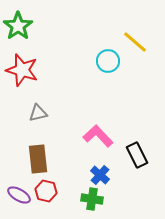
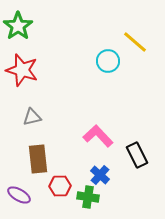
gray triangle: moved 6 px left, 4 px down
red hexagon: moved 14 px right, 5 px up; rotated 15 degrees counterclockwise
green cross: moved 4 px left, 2 px up
